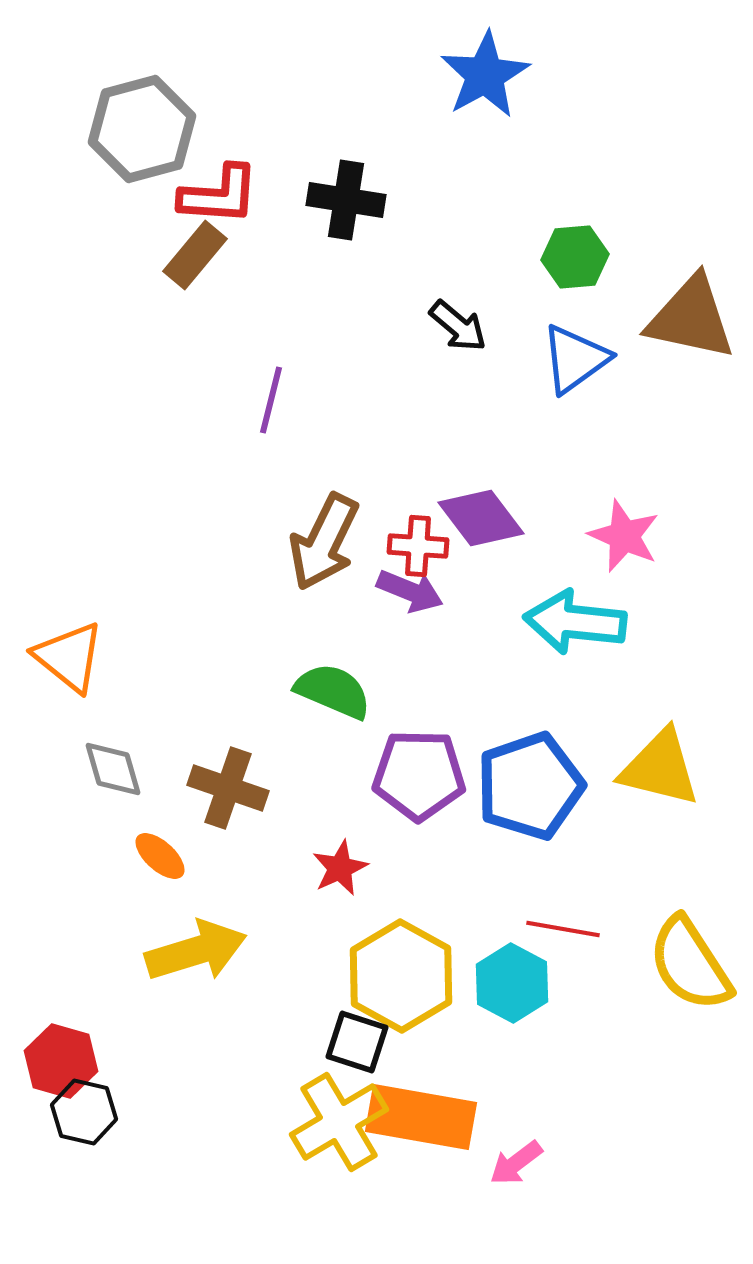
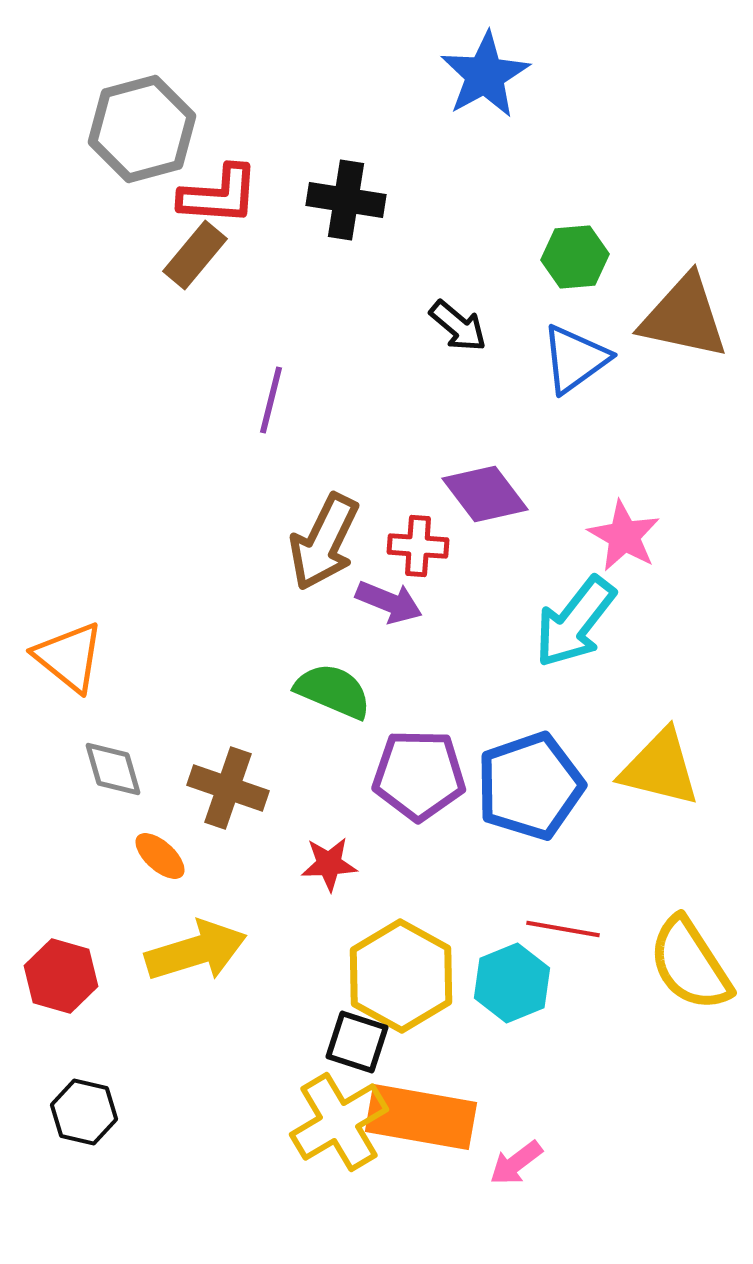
brown triangle: moved 7 px left, 1 px up
purple diamond: moved 4 px right, 24 px up
pink star: rotated 6 degrees clockwise
purple arrow: moved 21 px left, 11 px down
cyan arrow: rotated 58 degrees counterclockwise
red star: moved 11 px left, 4 px up; rotated 22 degrees clockwise
cyan hexagon: rotated 10 degrees clockwise
red hexagon: moved 85 px up
